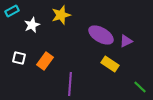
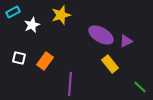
cyan rectangle: moved 1 px right, 1 px down
yellow rectangle: rotated 18 degrees clockwise
